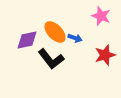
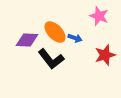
pink star: moved 2 px left
purple diamond: rotated 15 degrees clockwise
